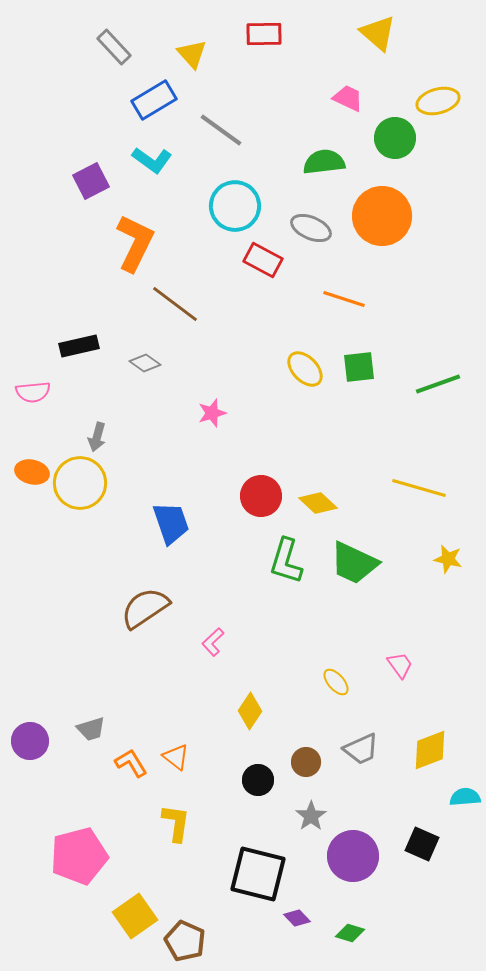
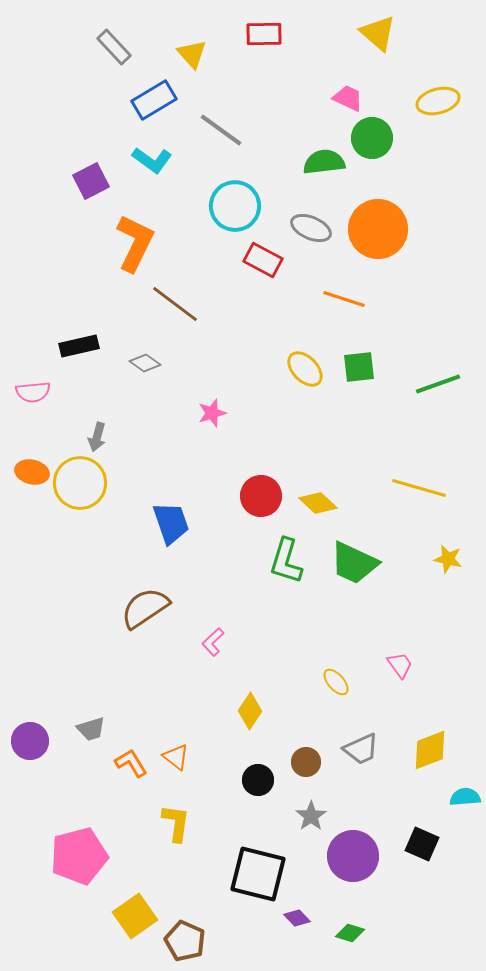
green circle at (395, 138): moved 23 px left
orange circle at (382, 216): moved 4 px left, 13 px down
